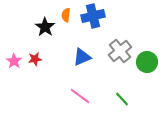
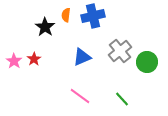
red star: moved 1 px left; rotated 24 degrees counterclockwise
